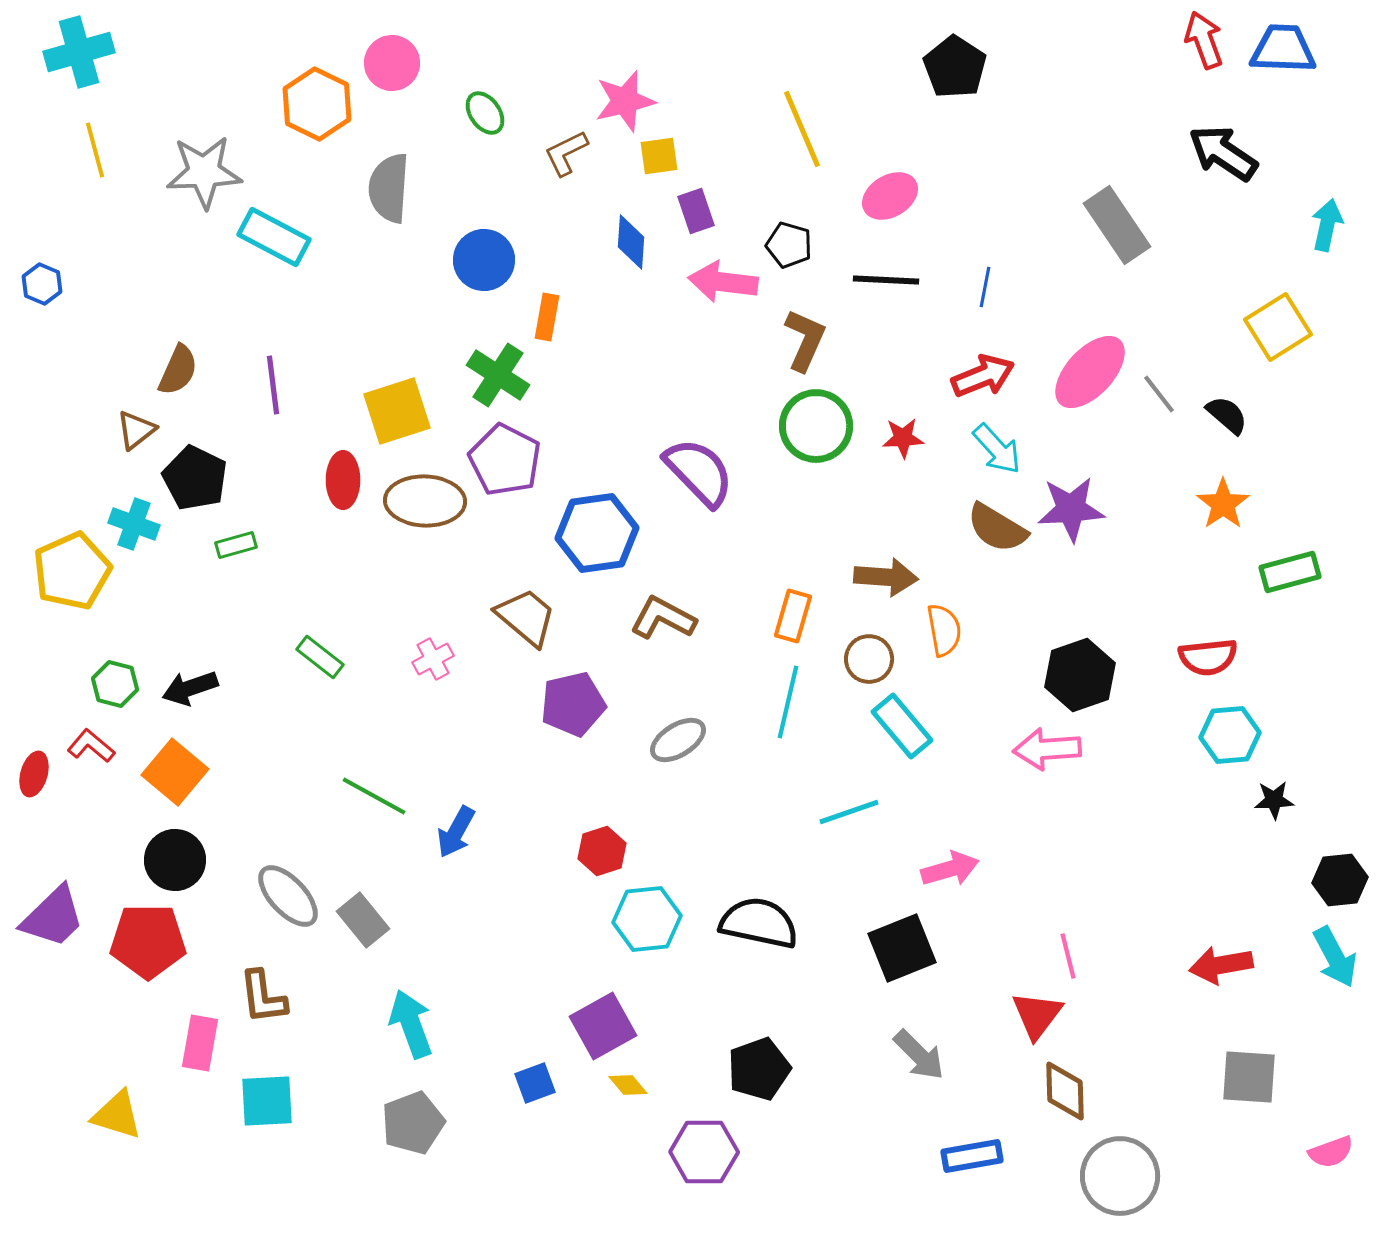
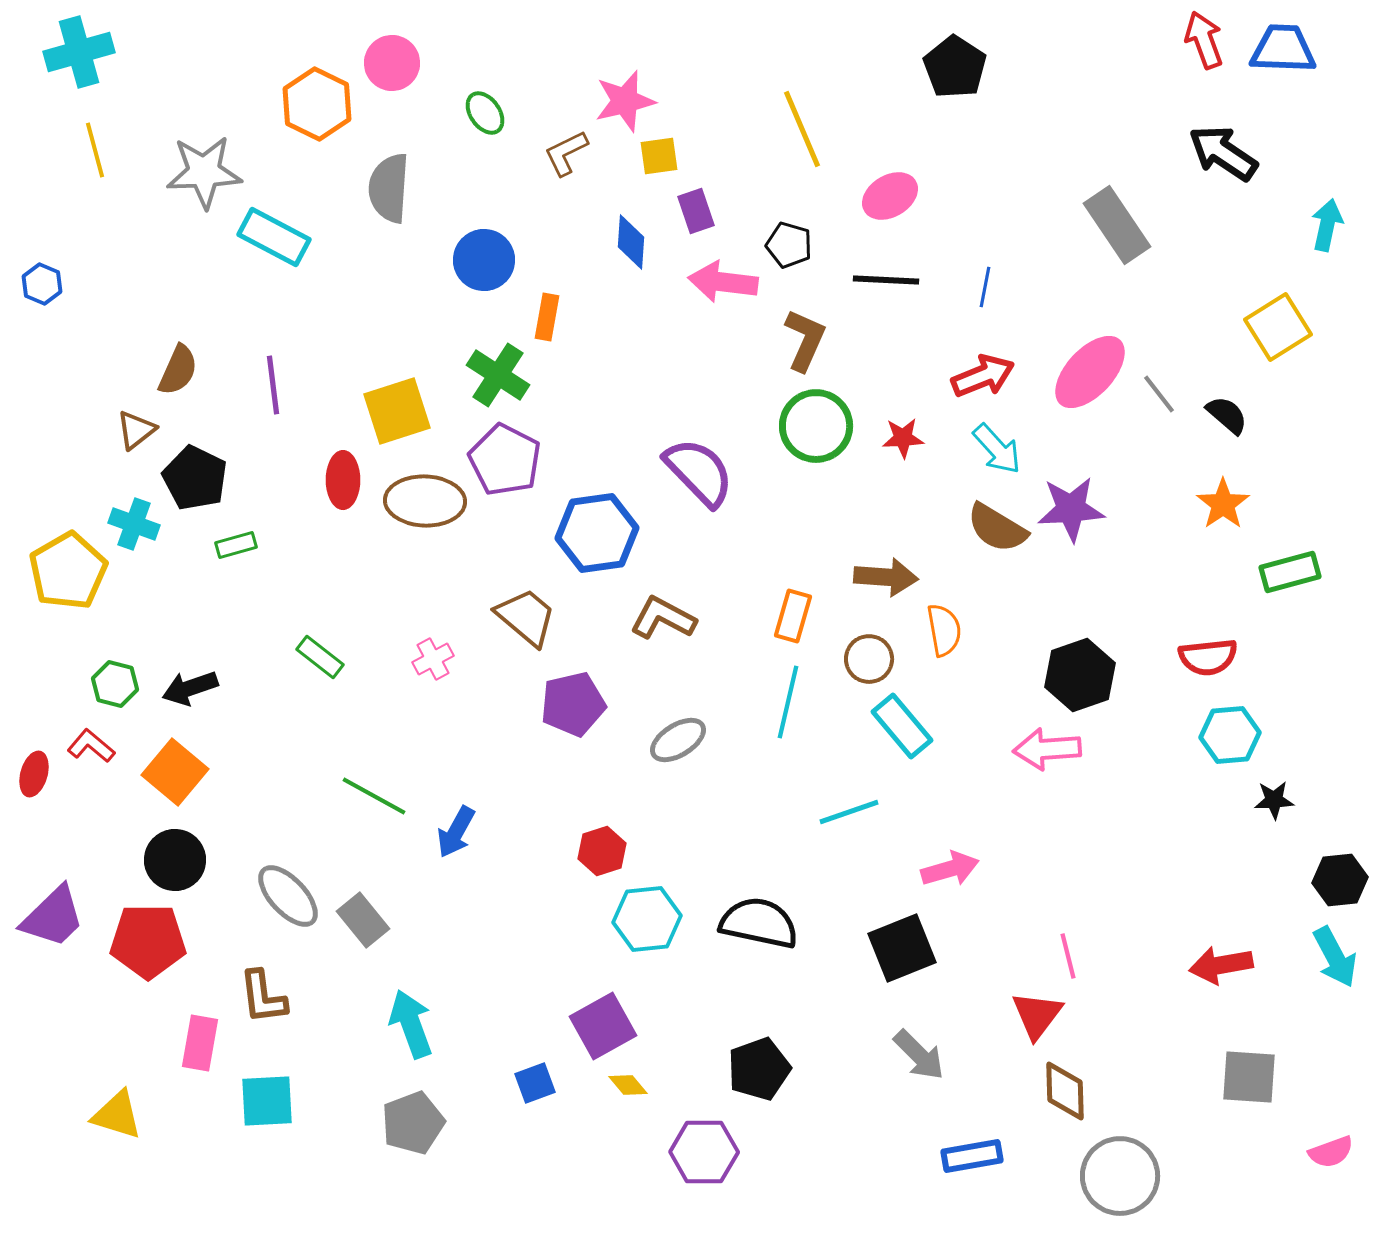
yellow pentagon at (72, 571): moved 4 px left; rotated 6 degrees counterclockwise
